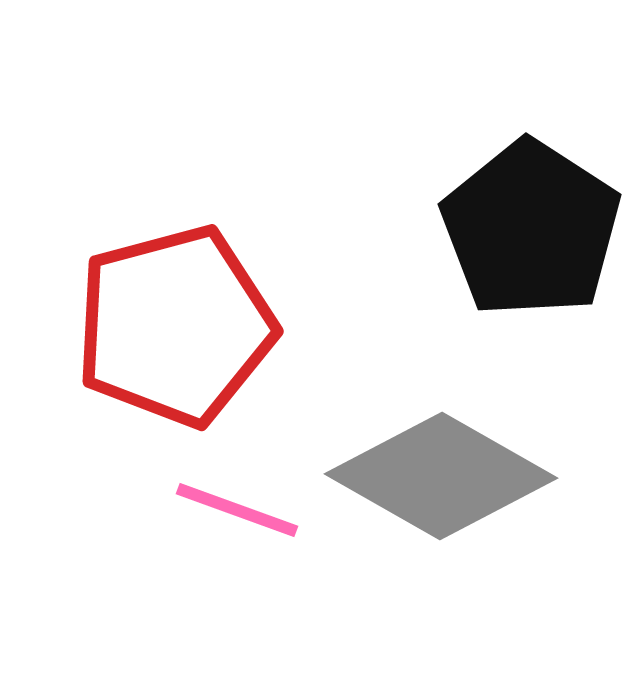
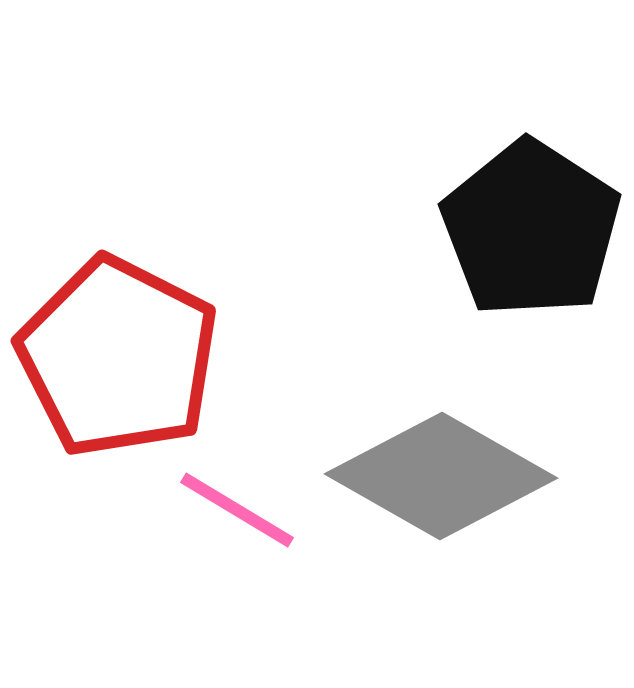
red pentagon: moved 57 px left, 31 px down; rotated 30 degrees counterclockwise
pink line: rotated 11 degrees clockwise
